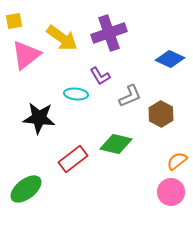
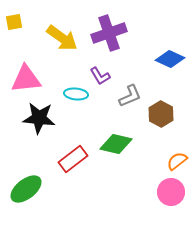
yellow square: moved 1 px down
pink triangle: moved 24 px down; rotated 32 degrees clockwise
